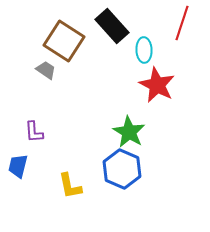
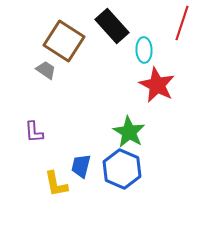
blue trapezoid: moved 63 px right
yellow L-shape: moved 14 px left, 2 px up
